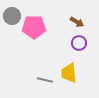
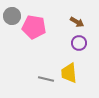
pink pentagon: rotated 10 degrees clockwise
gray line: moved 1 px right, 1 px up
